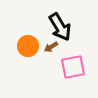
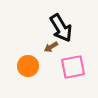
black arrow: moved 1 px right, 1 px down
orange circle: moved 20 px down
